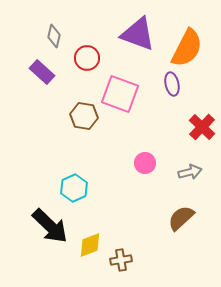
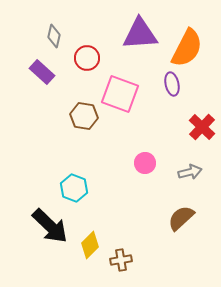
purple triangle: moved 2 px right; rotated 24 degrees counterclockwise
cyan hexagon: rotated 16 degrees counterclockwise
yellow diamond: rotated 24 degrees counterclockwise
